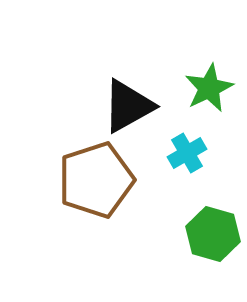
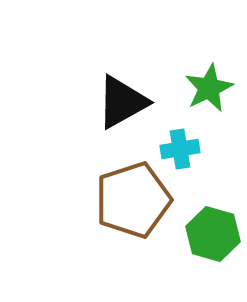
black triangle: moved 6 px left, 4 px up
cyan cross: moved 7 px left, 4 px up; rotated 21 degrees clockwise
brown pentagon: moved 37 px right, 20 px down
